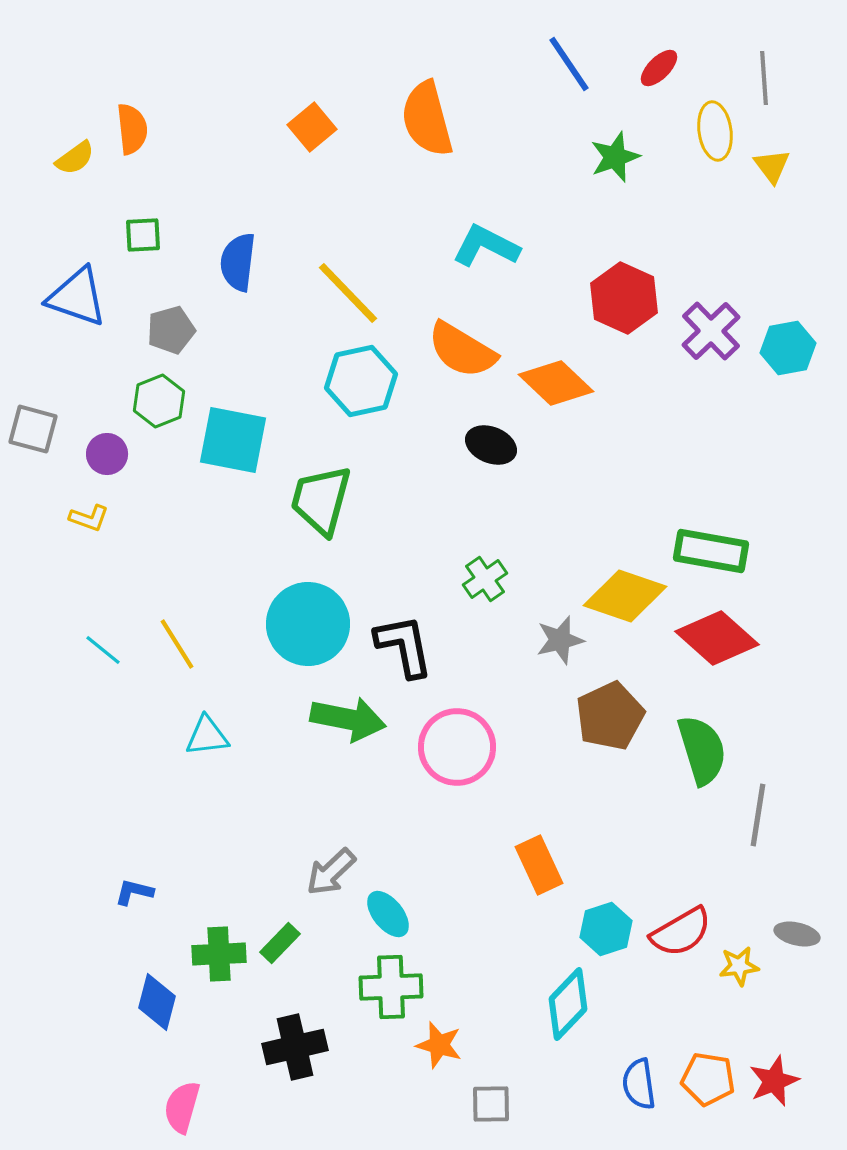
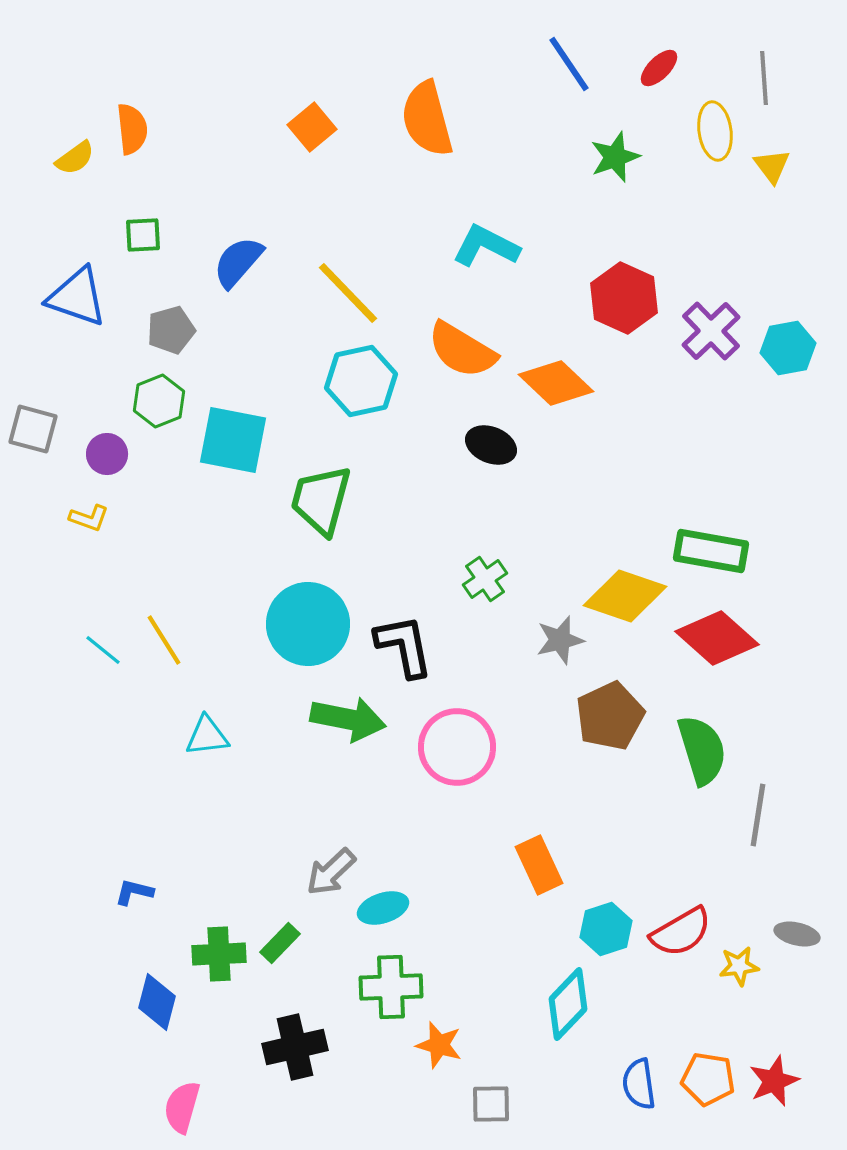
blue semicircle at (238, 262): rotated 34 degrees clockwise
yellow line at (177, 644): moved 13 px left, 4 px up
cyan ellipse at (388, 914): moved 5 px left, 6 px up; rotated 69 degrees counterclockwise
